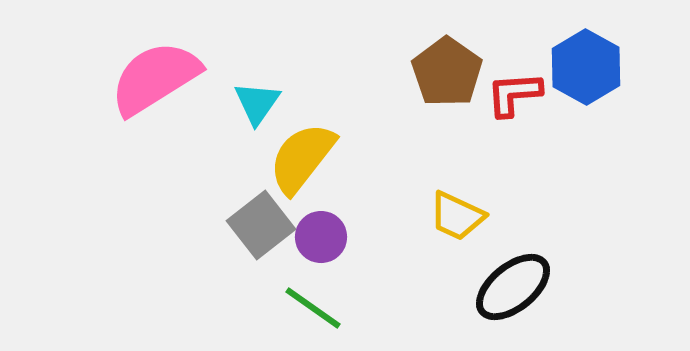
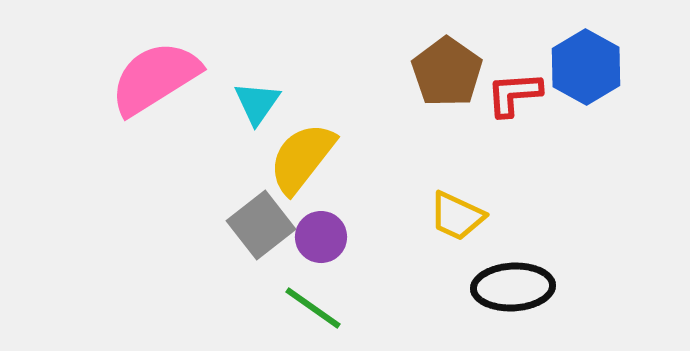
black ellipse: rotated 36 degrees clockwise
